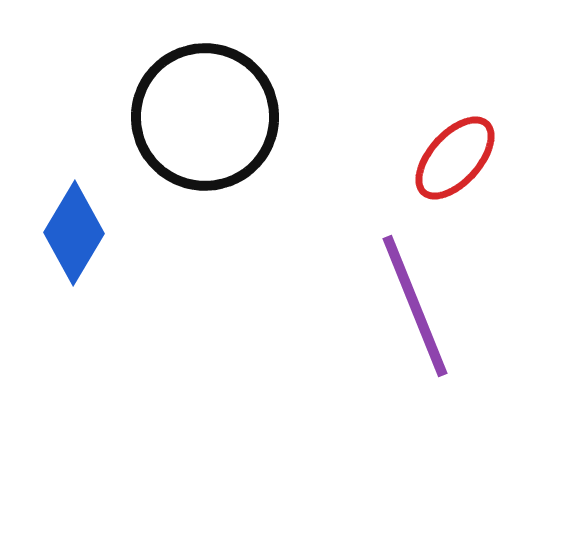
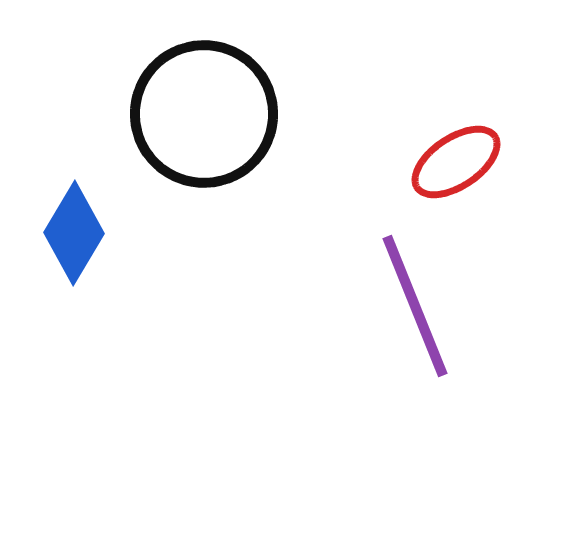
black circle: moved 1 px left, 3 px up
red ellipse: moved 1 px right, 4 px down; rotated 14 degrees clockwise
